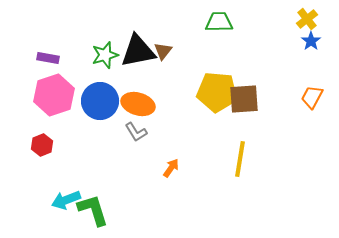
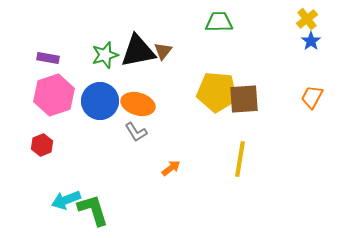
orange arrow: rotated 18 degrees clockwise
